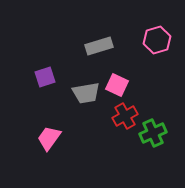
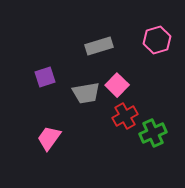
pink square: rotated 20 degrees clockwise
